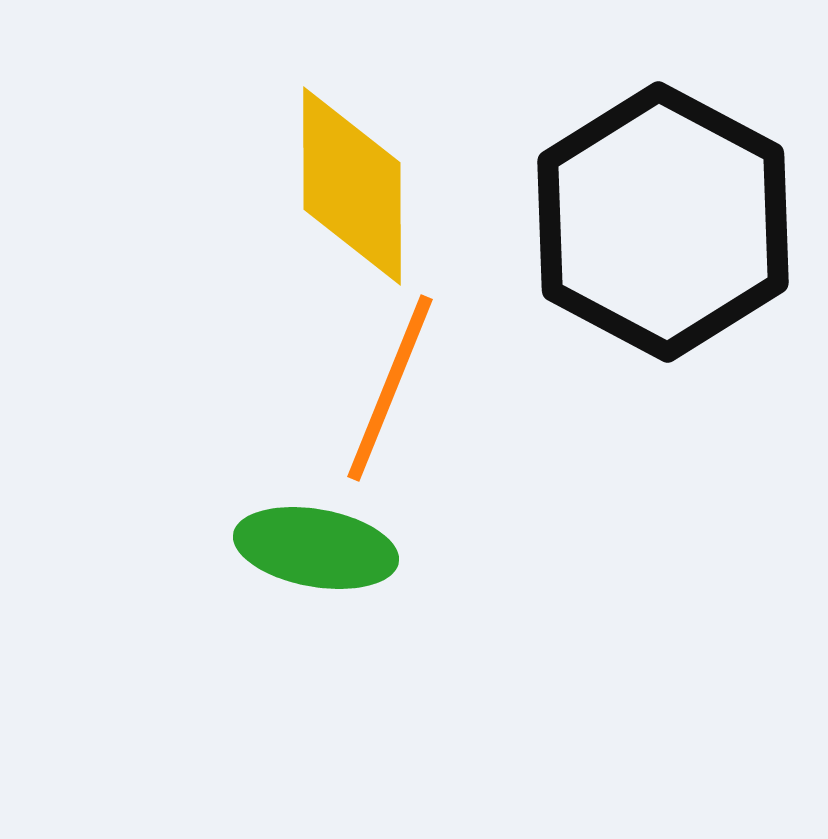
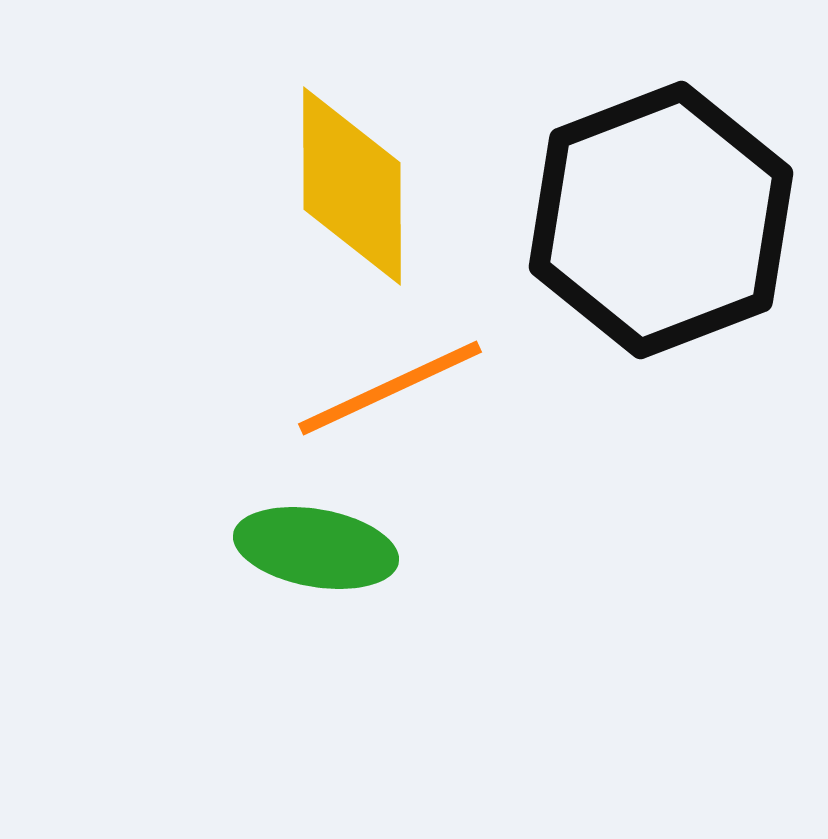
black hexagon: moved 2 px left, 2 px up; rotated 11 degrees clockwise
orange line: rotated 43 degrees clockwise
